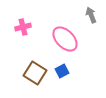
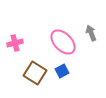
gray arrow: moved 18 px down
pink cross: moved 8 px left, 16 px down
pink ellipse: moved 2 px left, 3 px down
